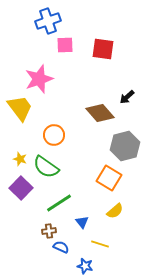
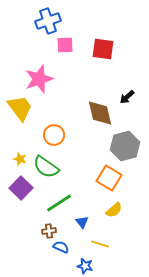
brown diamond: rotated 28 degrees clockwise
yellow semicircle: moved 1 px left, 1 px up
